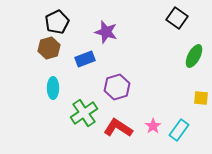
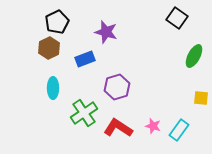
brown hexagon: rotated 10 degrees counterclockwise
pink star: rotated 21 degrees counterclockwise
